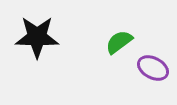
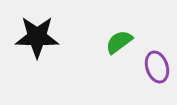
purple ellipse: moved 4 px right, 1 px up; rotated 44 degrees clockwise
